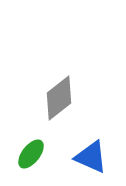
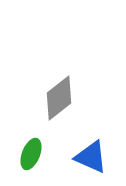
green ellipse: rotated 16 degrees counterclockwise
